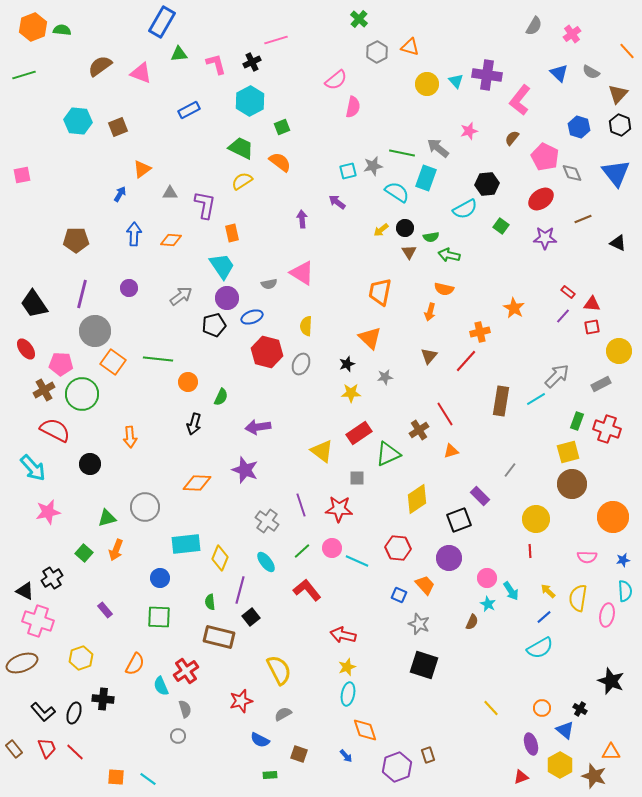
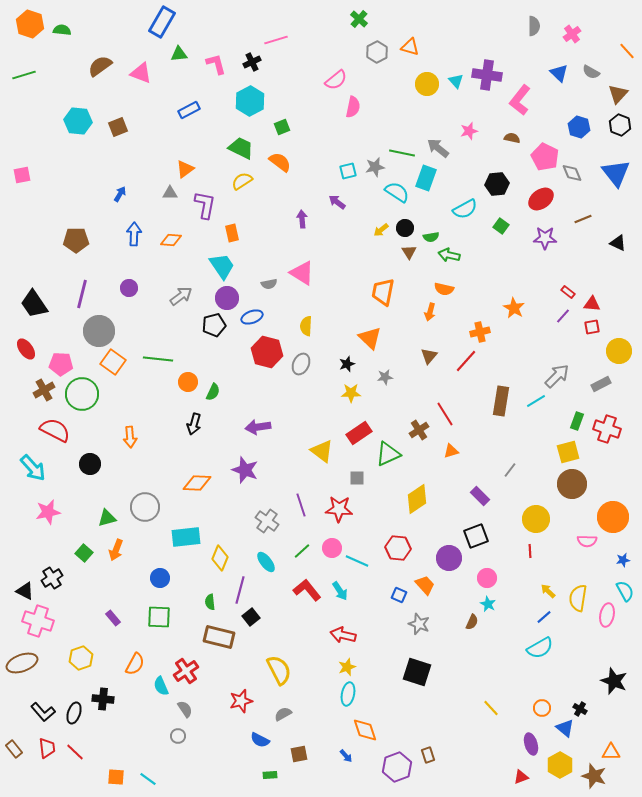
gray semicircle at (534, 26): rotated 30 degrees counterclockwise
orange hexagon at (33, 27): moved 3 px left, 3 px up; rotated 20 degrees counterclockwise
brown semicircle at (512, 138): rotated 63 degrees clockwise
gray star at (373, 166): moved 2 px right, 1 px down
orange triangle at (142, 169): moved 43 px right
black hexagon at (487, 184): moved 10 px right
orange trapezoid at (380, 292): moved 3 px right
gray circle at (95, 331): moved 4 px right
green semicircle at (221, 397): moved 8 px left, 5 px up
cyan line at (536, 399): moved 2 px down
black square at (459, 520): moved 17 px right, 16 px down
cyan rectangle at (186, 544): moved 7 px up
pink semicircle at (587, 557): moved 16 px up
cyan arrow at (511, 591): moved 171 px left
cyan semicircle at (625, 591): rotated 25 degrees counterclockwise
purple rectangle at (105, 610): moved 8 px right, 8 px down
black square at (424, 665): moved 7 px left, 7 px down
black star at (611, 681): moved 3 px right
gray semicircle at (185, 709): rotated 18 degrees counterclockwise
blue triangle at (565, 730): moved 2 px up
red trapezoid at (47, 748): rotated 15 degrees clockwise
brown square at (299, 754): rotated 30 degrees counterclockwise
